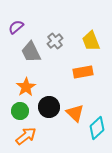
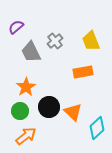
orange triangle: moved 2 px left, 1 px up
